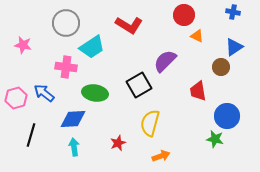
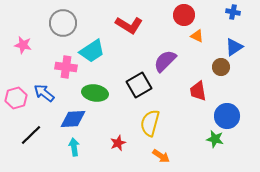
gray circle: moved 3 px left
cyan trapezoid: moved 4 px down
black line: rotated 30 degrees clockwise
orange arrow: rotated 54 degrees clockwise
